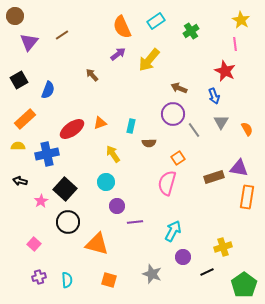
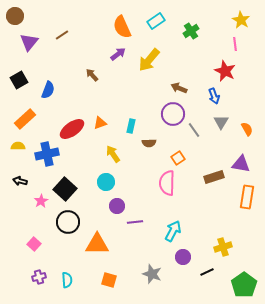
purple triangle at (239, 168): moved 2 px right, 4 px up
pink semicircle at (167, 183): rotated 15 degrees counterclockwise
orange triangle at (97, 244): rotated 15 degrees counterclockwise
